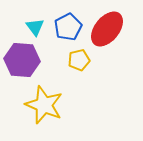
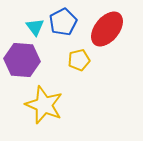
blue pentagon: moved 5 px left, 5 px up
